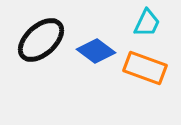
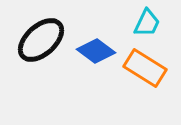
orange rectangle: rotated 12 degrees clockwise
